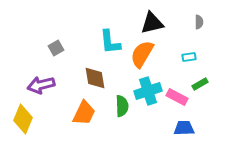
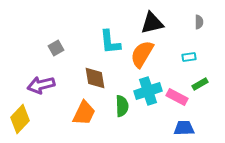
yellow diamond: moved 3 px left; rotated 20 degrees clockwise
